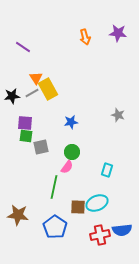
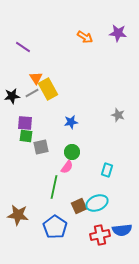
orange arrow: rotated 42 degrees counterclockwise
brown square: moved 1 px right, 1 px up; rotated 28 degrees counterclockwise
